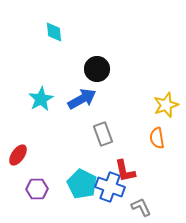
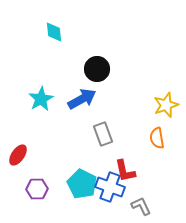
gray L-shape: moved 1 px up
